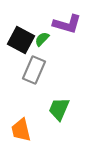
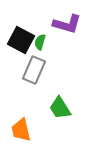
green semicircle: moved 2 px left, 3 px down; rotated 28 degrees counterclockwise
green trapezoid: moved 1 px right, 1 px up; rotated 55 degrees counterclockwise
